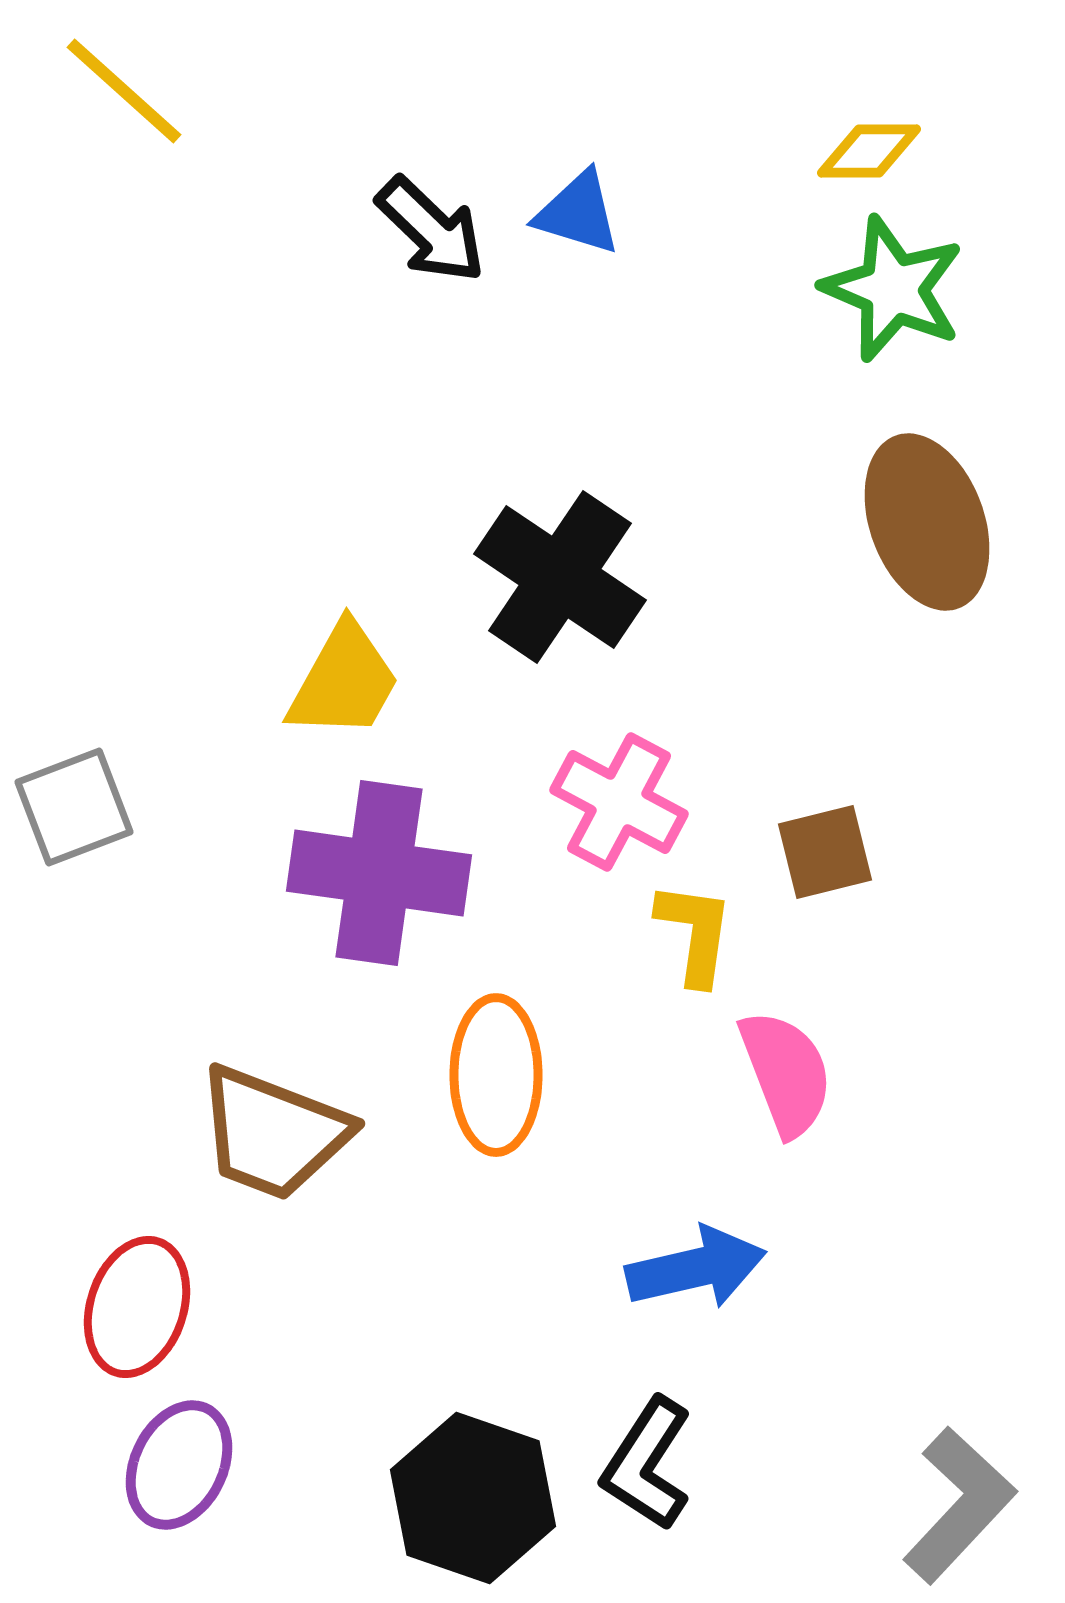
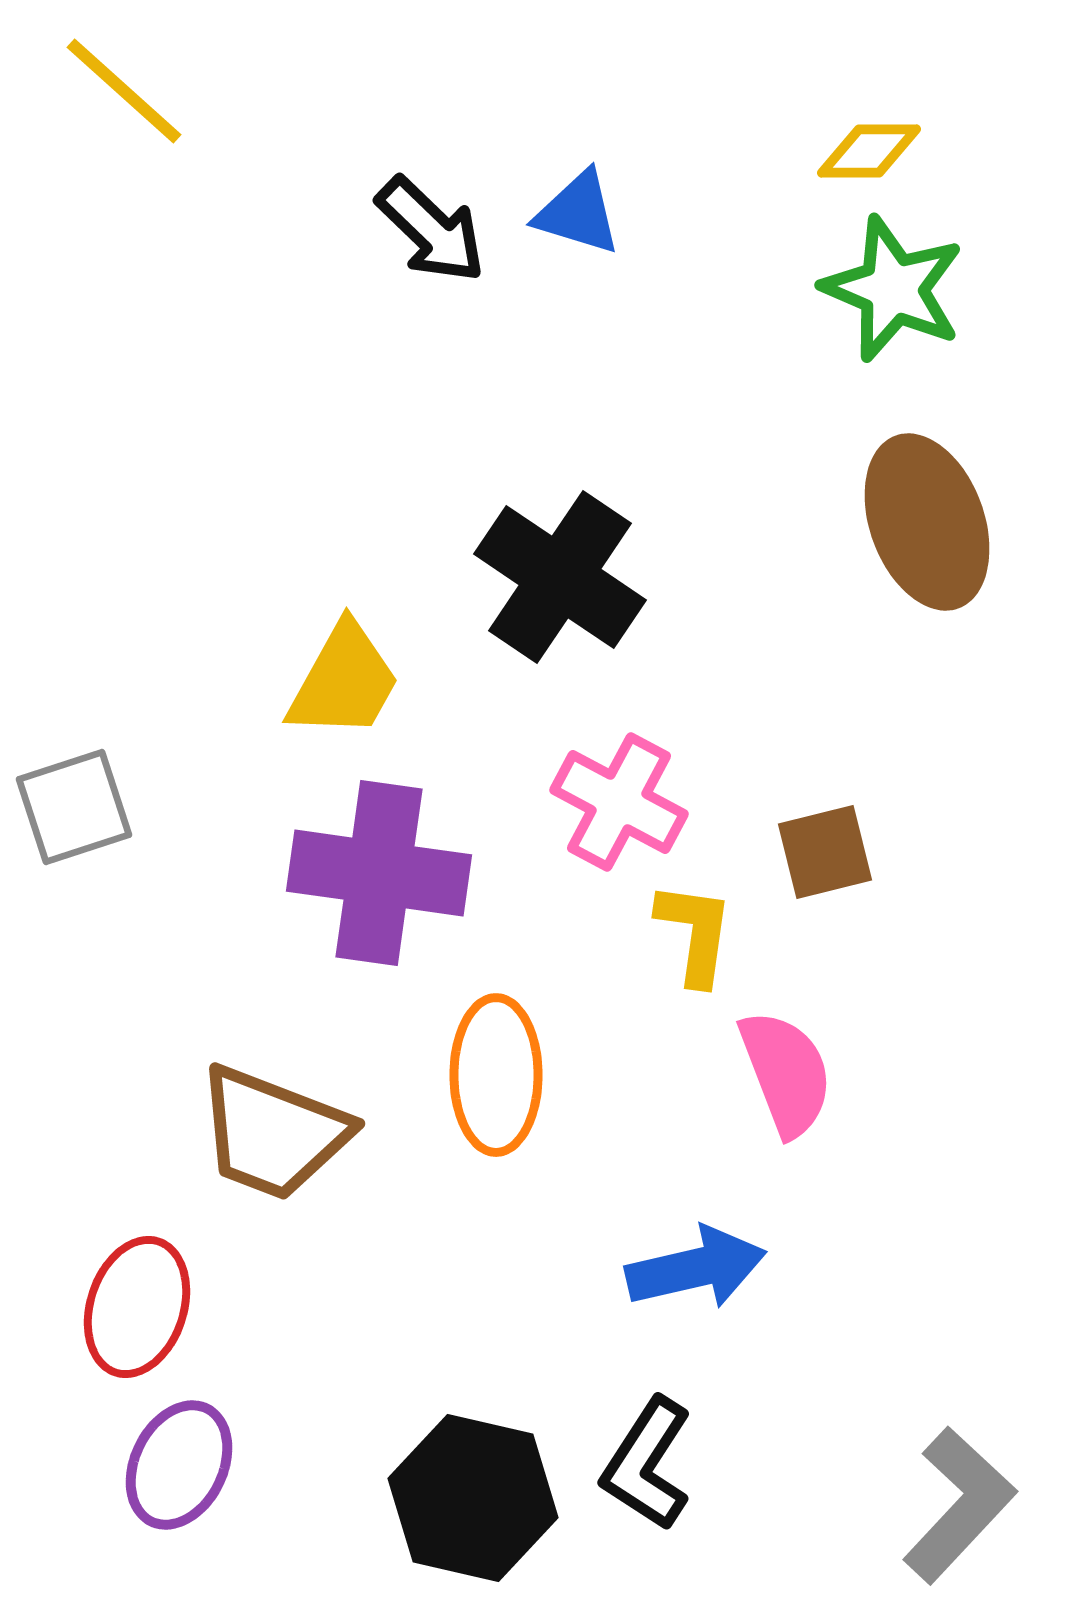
gray square: rotated 3 degrees clockwise
black hexagon: rotated 6 degrees counterclockwise
